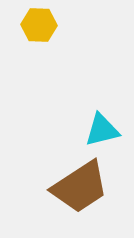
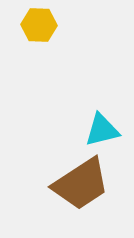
brown trapezoid: moved 1 px right, 3 px up
